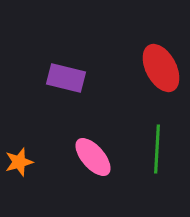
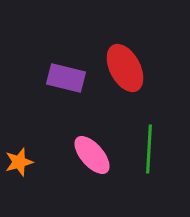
red ellipse: moved 36 px left
green line: moved 8 px left
pink ellipse: moved 1 px left, 2 px up
